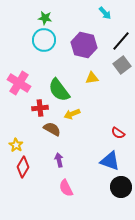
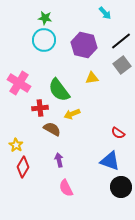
black line: rotated 10 degrees clockwise
